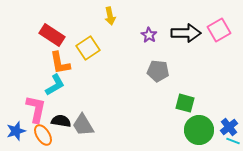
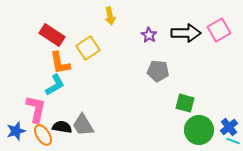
black semicircle: moved 1 px right, 6 px down
